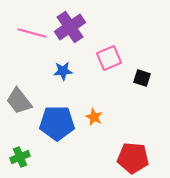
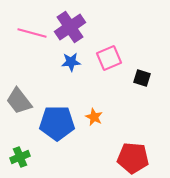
blue star: moved 8 px right, 9 px up
